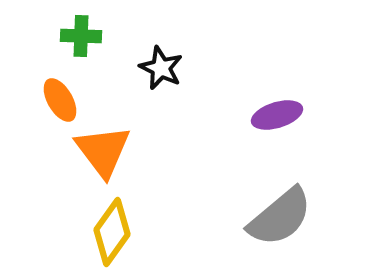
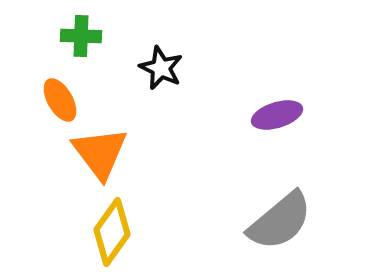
orange triangle: moved 3 px left, 2 px down
gray semicircle: moved 4 px down
